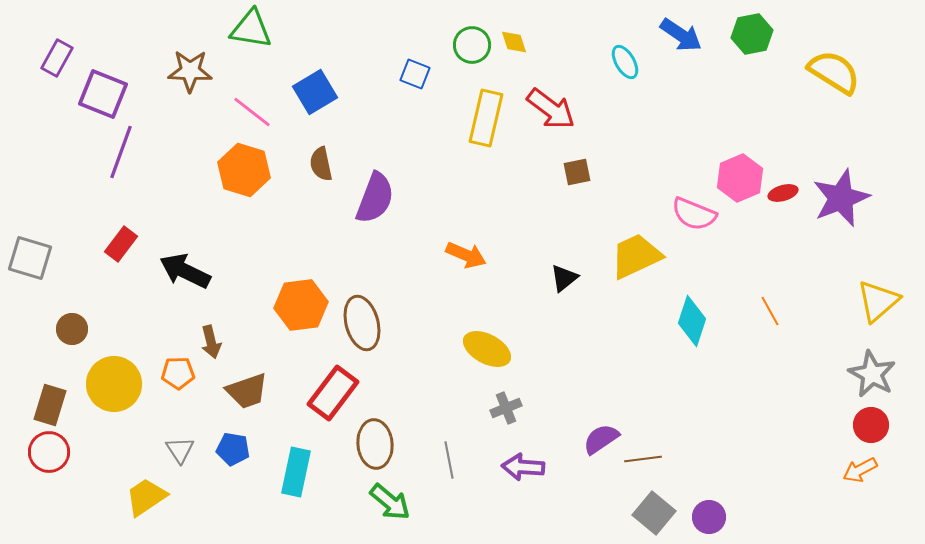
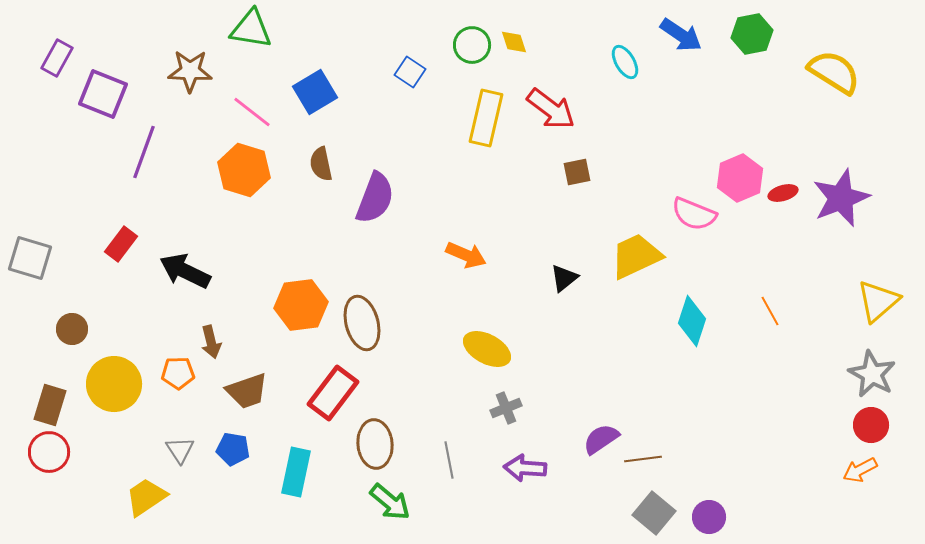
blue square at (415, 74): moved 5 px left, 2 px up; rotated 12 degrees clockwise
purple line at (121, 152): moved 23 px right
purple arrow at (523, 467): moved 2 px right, 1 px down
